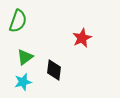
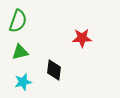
red star: rotated 24 degrees clockwise
green triangle: moved 5 px left, 5 px up; rotated 24 degrees clockwise
